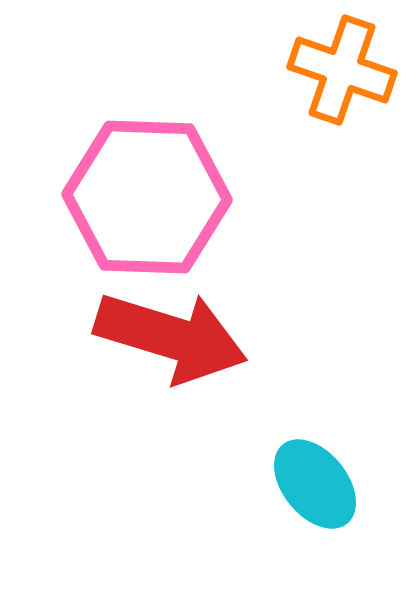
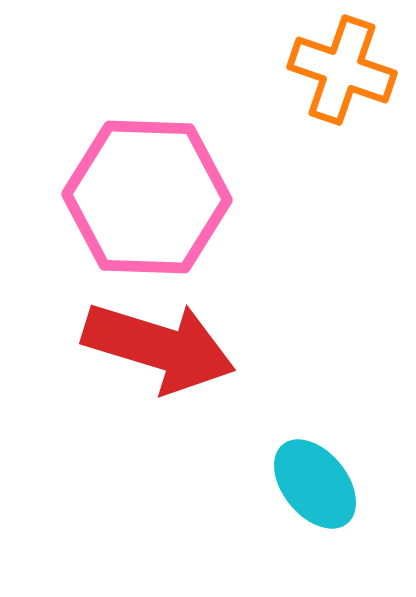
red arrow: moved 12 px left, 10 px down
